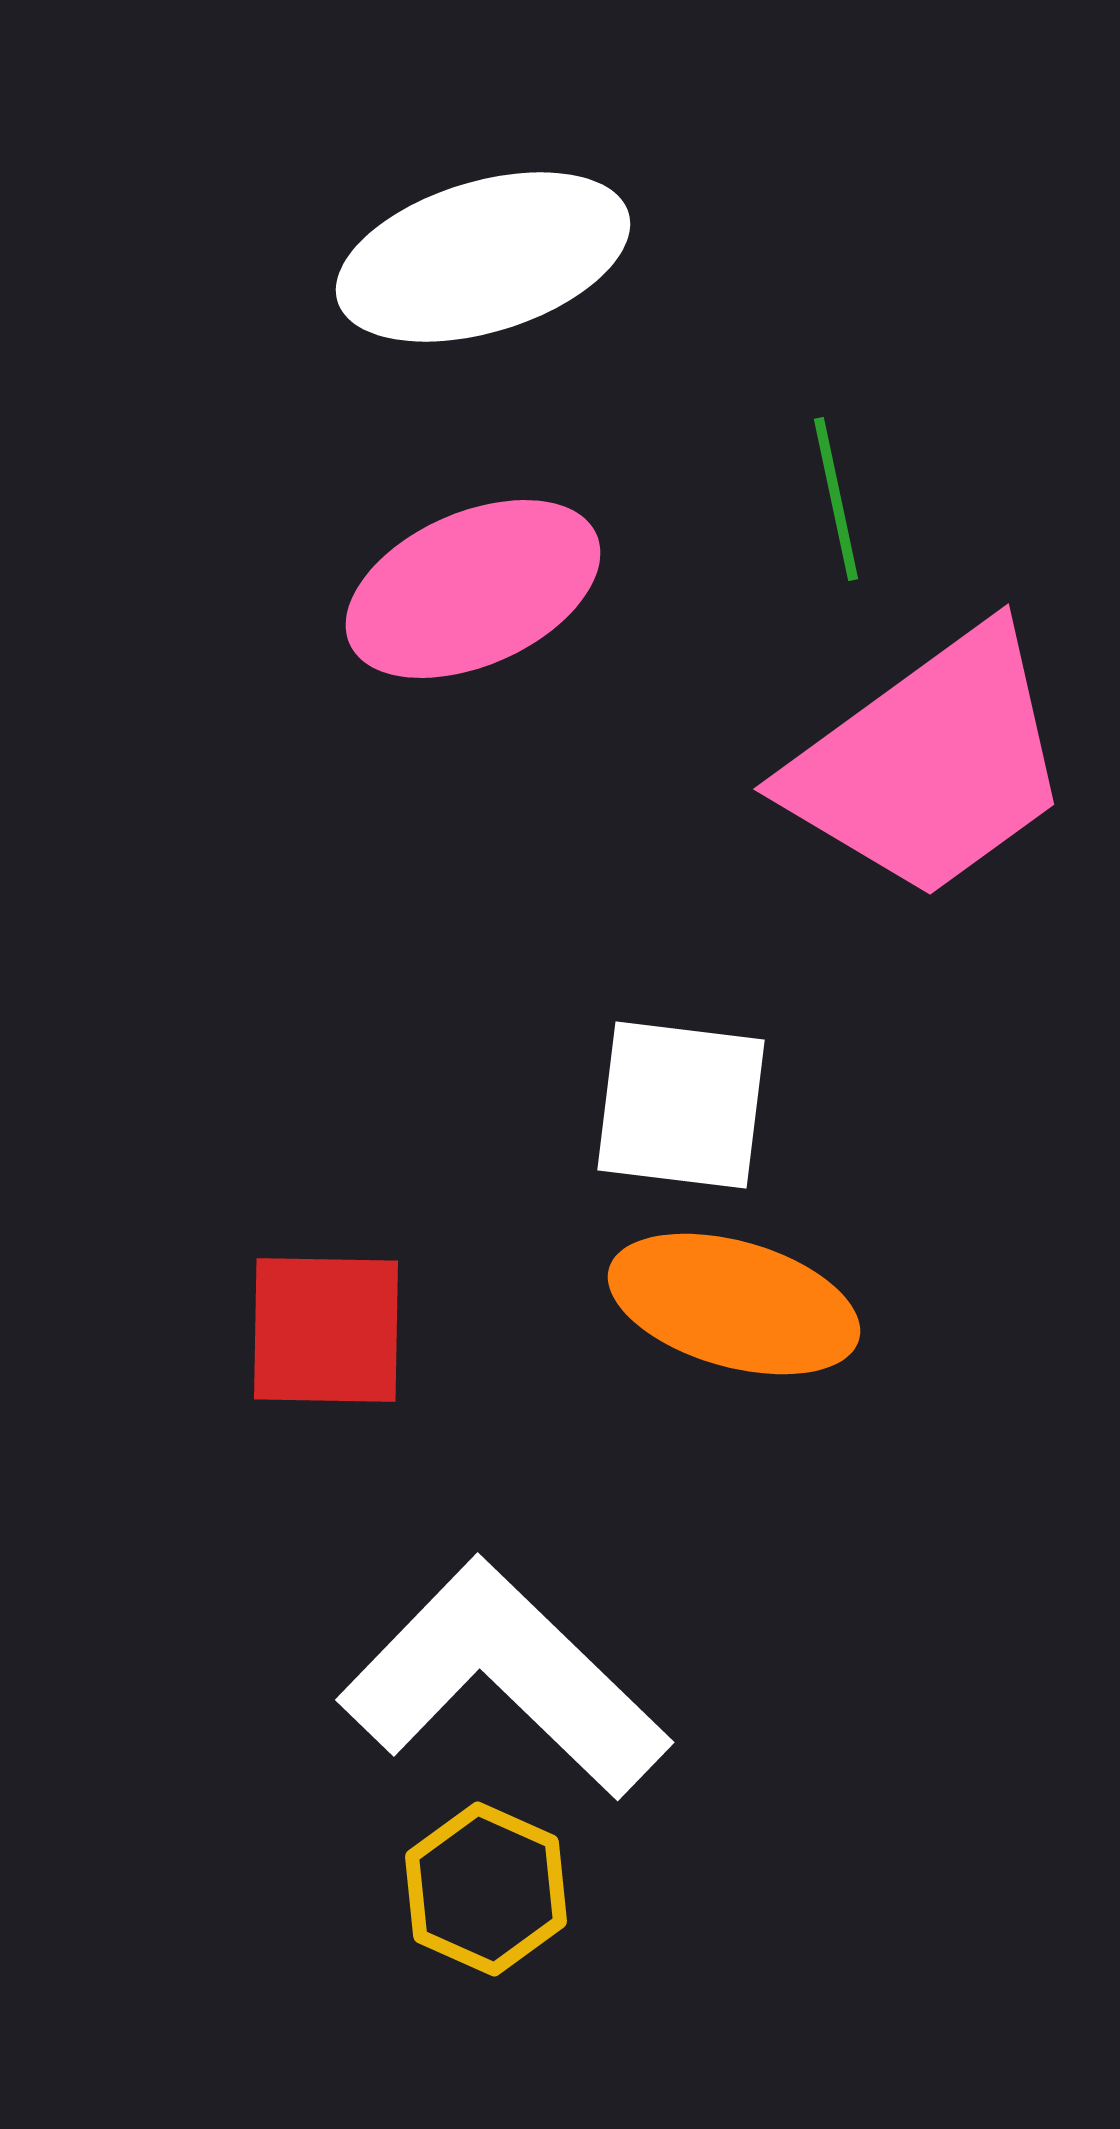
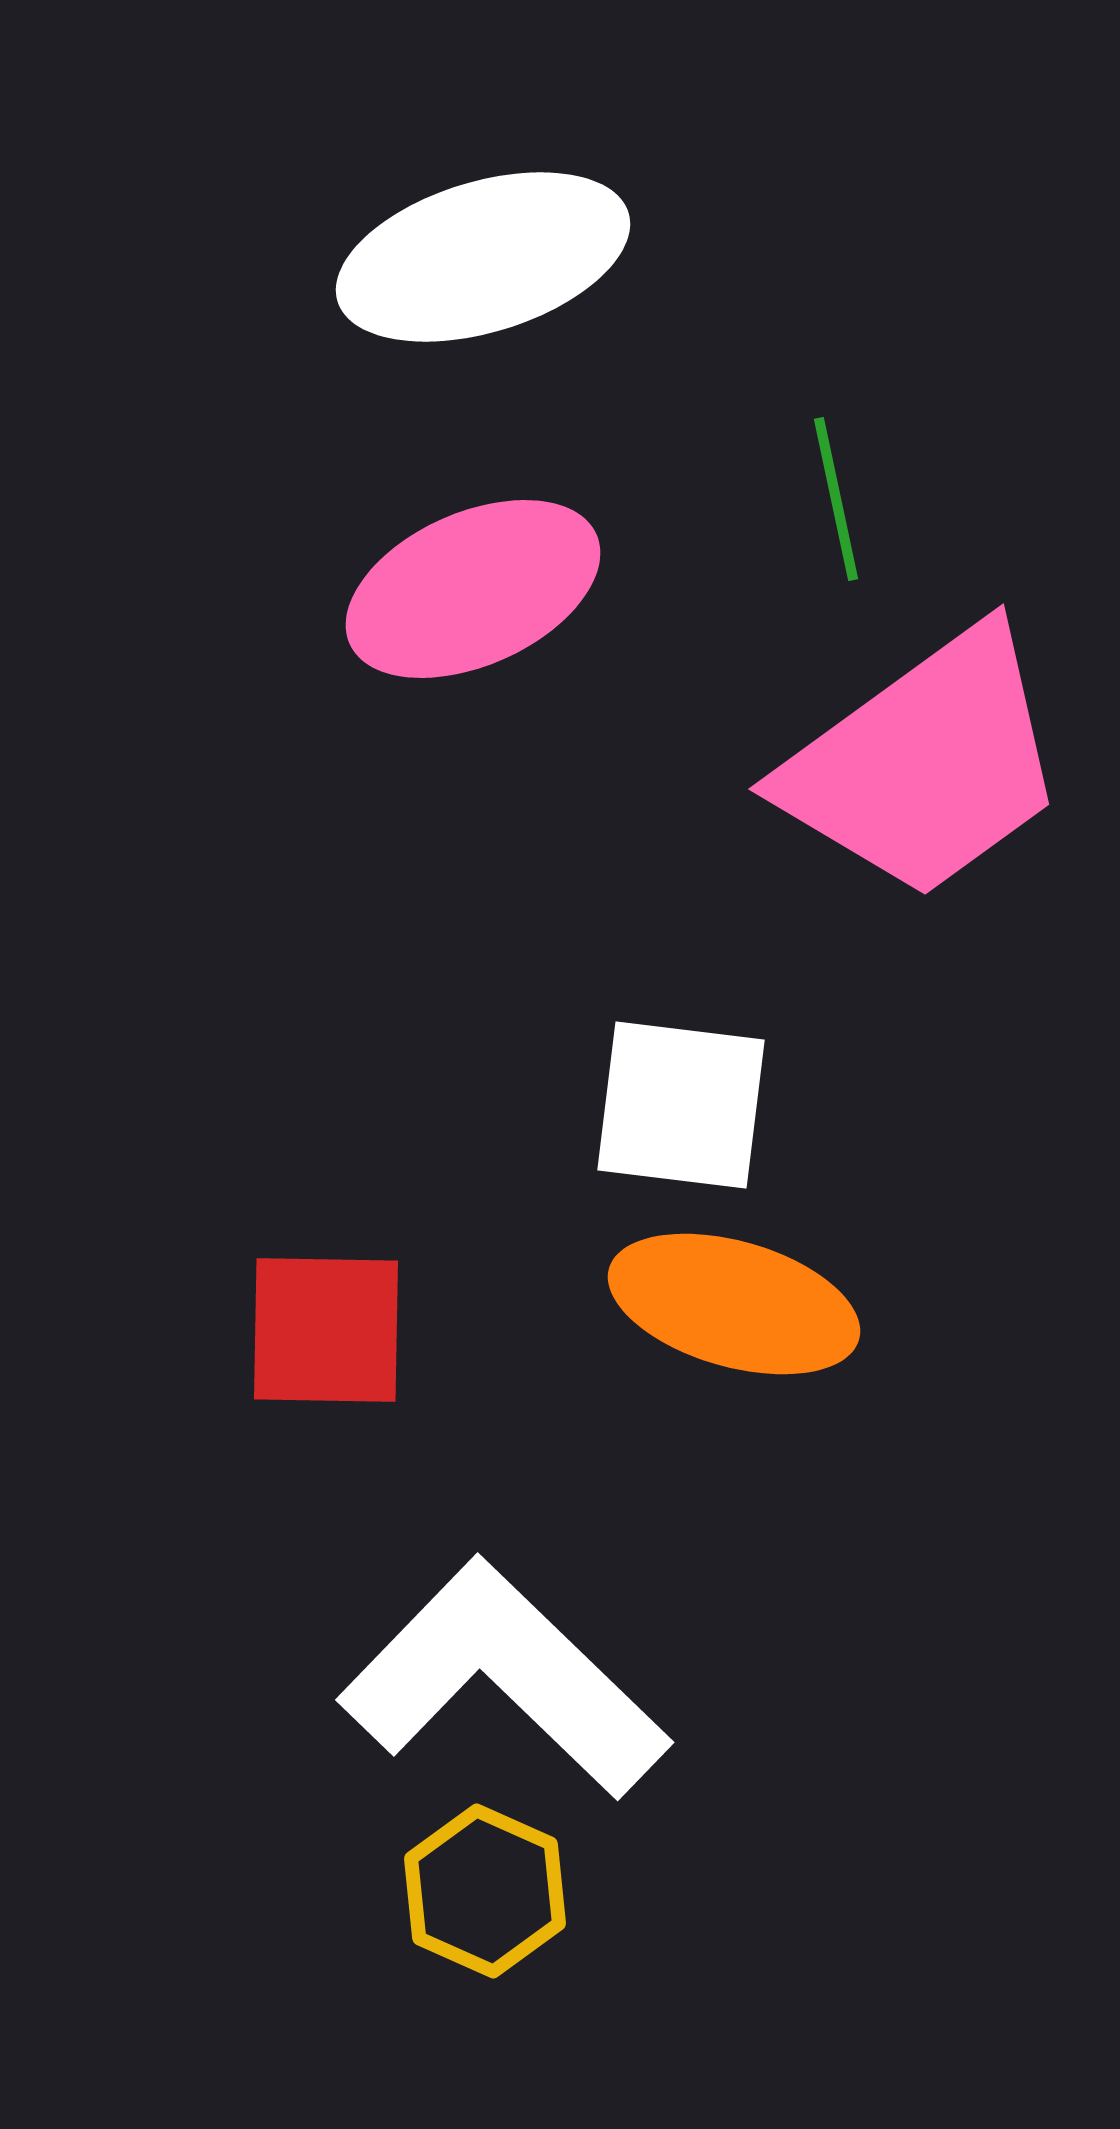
pink trapezoid: moved 5 px left
yellow hexagon: moved 1 px left, 2 px down
